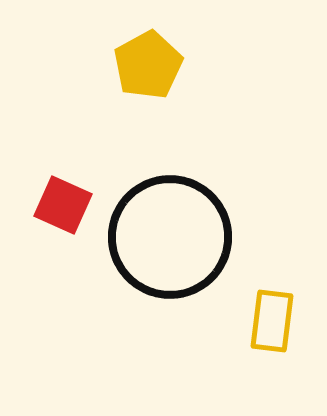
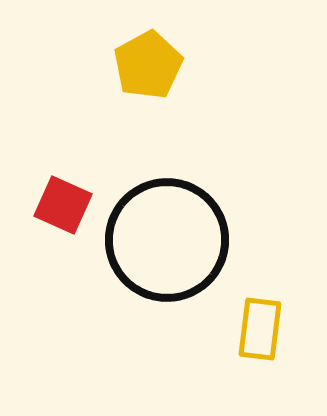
black circle: moved 3 px left, 3 px down
yellow rectangle: moved 12 px left, 8 px down
